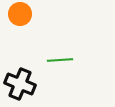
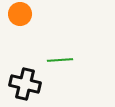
black cross: moved 5 px right; rotated 8 degrees counterclockwise
